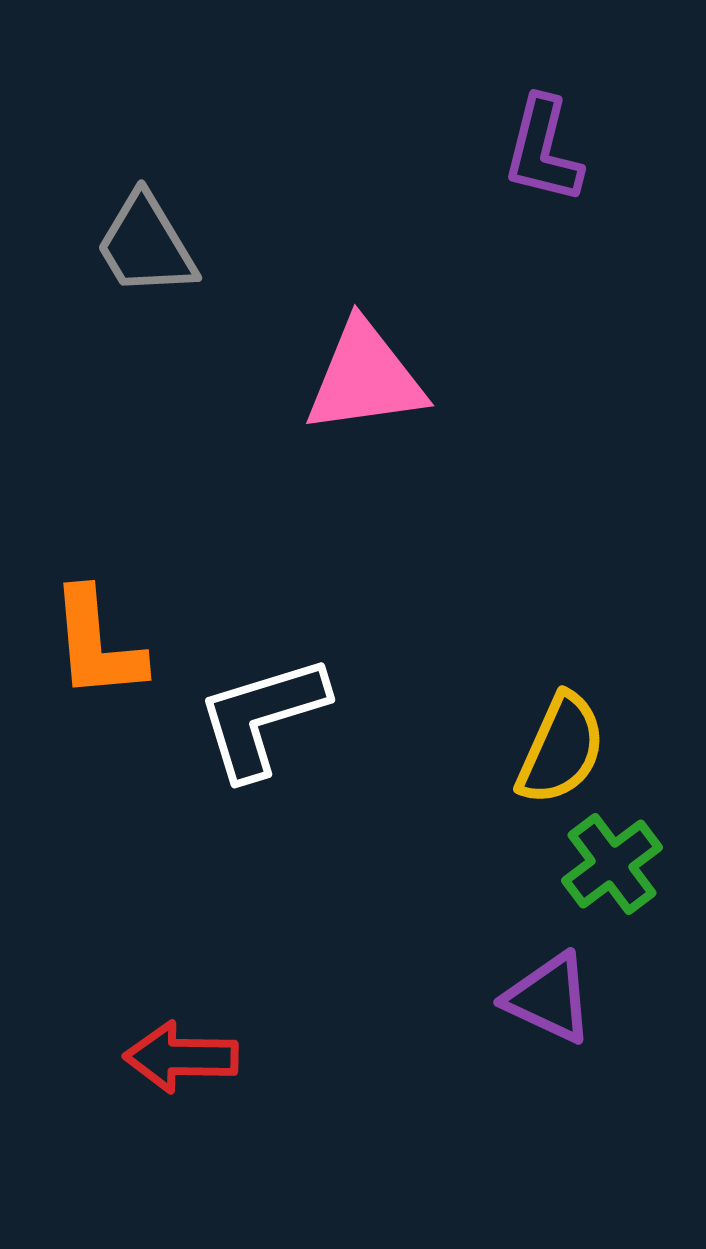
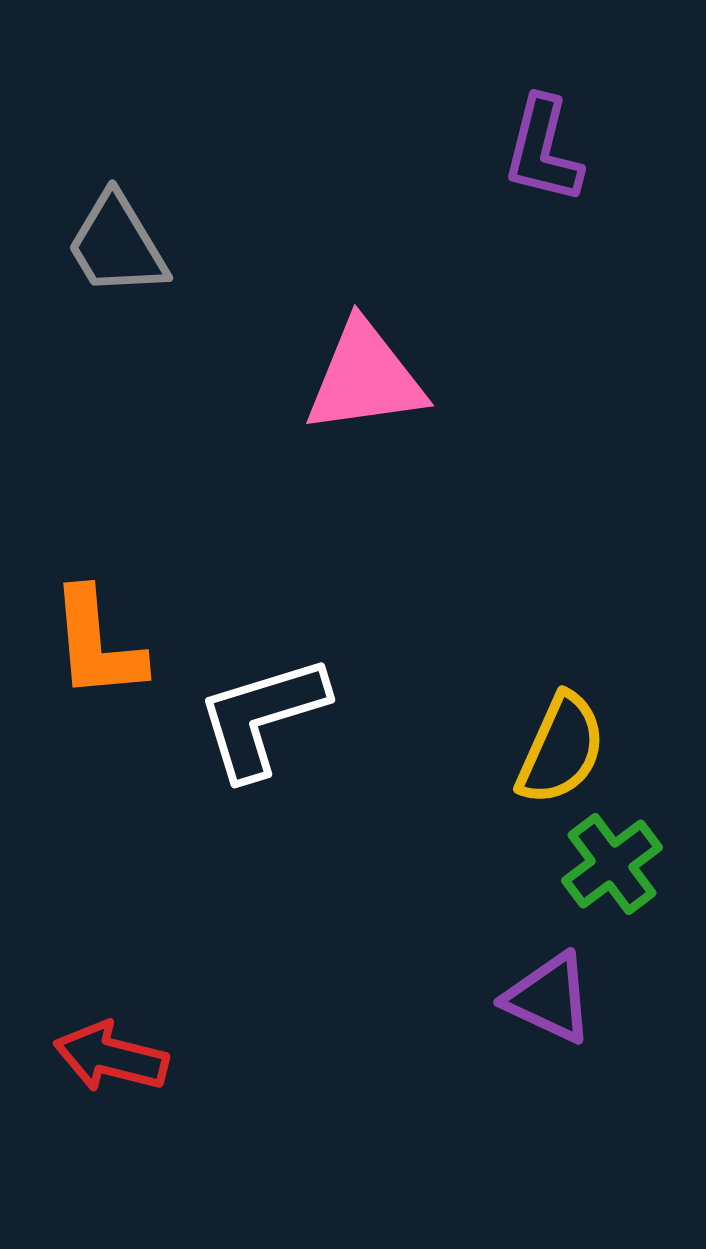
gray trapezoid: moved 29 px left
red arrow: moved 70 px left; rotated 13 degrees clockwise
